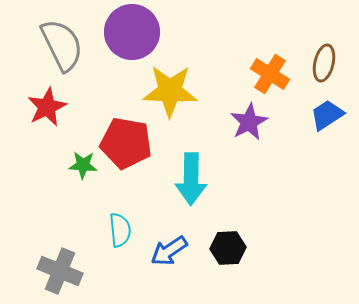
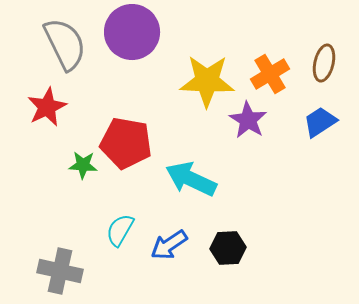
gray semicircle: moved 3 px right, 1 px up
orange cross: rotated 27 degrees clockwise
yellow star: moved 37 px right, 10 px up
blue trapezoid: moved 7 px left, 7 px down
purple star: moved 1 px left, 2 px up; rotated 12 degrees counterclockwise
cyan arrow: rotated 114 degrees clockwise
cyan semicircle: rotated 144 degrees counterclockwise
blue arrow: moved 6 px up
gray cross: rotated 9 degrees counterclockwise
